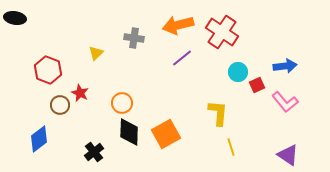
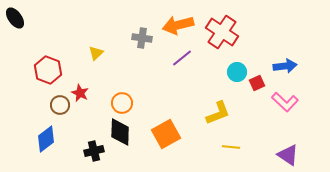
black ellipse: rotated 45 degrees clockwise
gray cross: moved 8 px right
cyan circle: moved 1 px left
red square: moved 2 px up
pink L-shape: rotated 8 degrees counterclockwise
yellow L-shape: rotated 64 degrees clockwise
black diamond: moved 9 px left
blue diamond: moved 7 px right
yellow line: rotated 66 degrees counterclockwise
black cross: moved 1 px up; rotated 24 degrees clockwise
